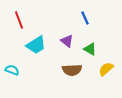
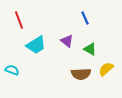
brown semicircle: moved 9 px right, 4 px down
